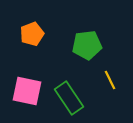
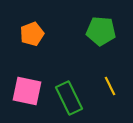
green pentagon: moved 14 px right, 14 px up; rotated 12 degrees clockwise
yellow line: moved 6 px down
green rectangle: rotated 8 degrees clockwise
